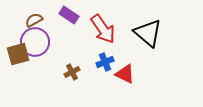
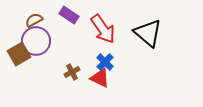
purple circle: moved 1 px right, 1 px up
brown square: moved 1 px right; rotated 15 degrees counterclockwise
blue cross: rotated 24 degrees counterclockwise
red triangle: moved 25 px left, 4 px down
